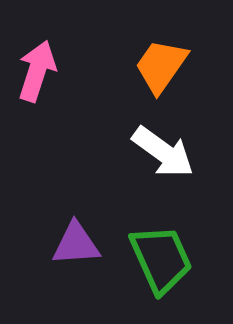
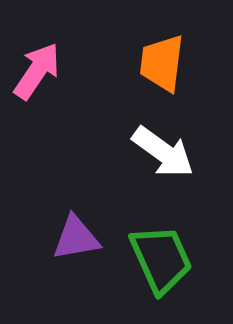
orange trapezoid: moved 1 px right, 3 px up; rotated 28 degrees counterclockwise
pink arrow: rotated 16 degrees clockwise
purple triangle: moved 6 px up; rotated 6 degrees counterclockwise
